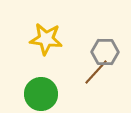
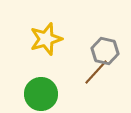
yellow star: rotated 24 degrees counterclockwise
gray hexagon: moved 1 px up; rotated 12 degrees clockwise
